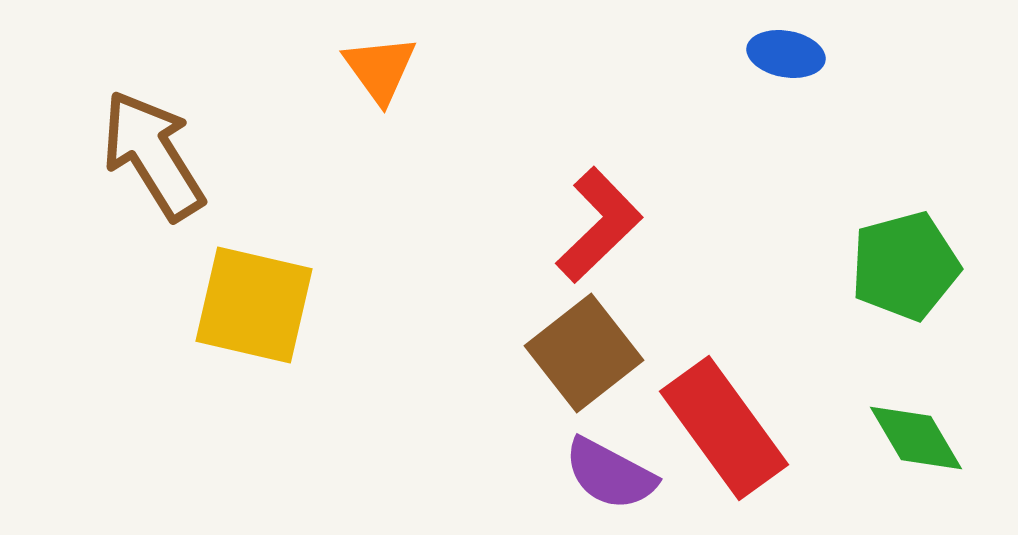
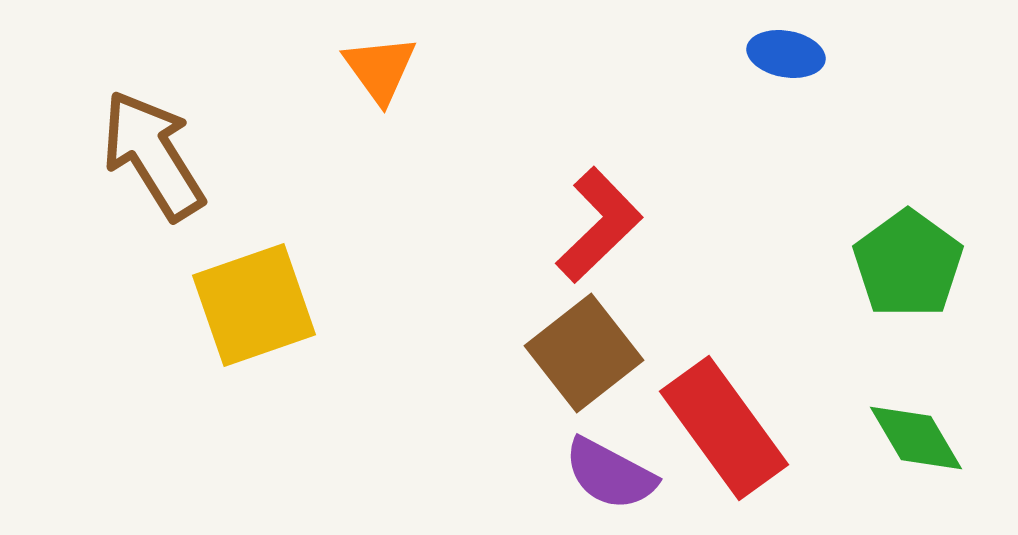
green pentagon: moved 3 px right, 2 px up; rotated 21 degrees counterclockwise
yellow square: rotated 32 degrees counterclockwise
